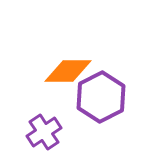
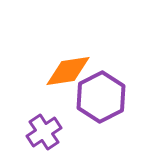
orange diamond: rotated 9 degrees counterclockwise
